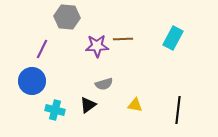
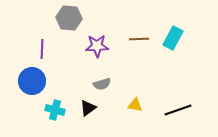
gray hexagon: moved 2 px right, 1 px down
brown line: moved 16 px right
purple line: rotated 24 degrees counterclockwise
gray semicircle: moved 2 px left
black triangle: moved 3 px down
black line: rotated 64 degrees clockwise
